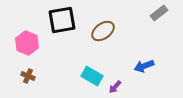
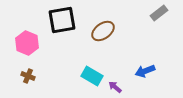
blue arrow: moved 1 px right, 5 px down
purple arrow: rotated 88 degrees clockwise
